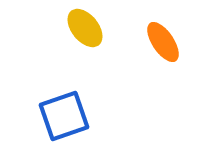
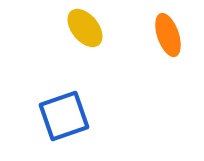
orange ellipse: moved 5 px right, 7 px up; rotated 15 degrees clockwise
